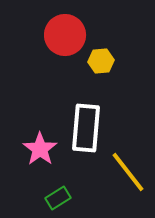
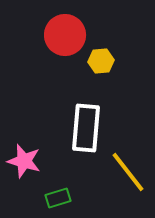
pink star: moved 16 px left, 12 px down; rotated 20 degrees counterclockwise
green rectangle: rotated 15 degrees clockwise
